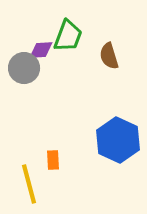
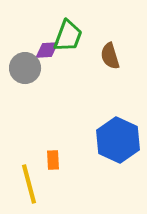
purple diamond: moved 6 px right
brown semicircle: moved 1 px right
gray circle: moved 1 px right
